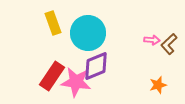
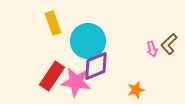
cyan circle: moved 8 px down
pink arrow: moved 9 px down; rotated 70 degrees clockwise
orange star: moved 22 px left, 5 px down
